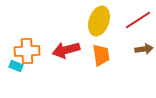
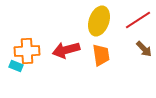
brown arrow: rotated 54 degrees clockwise
